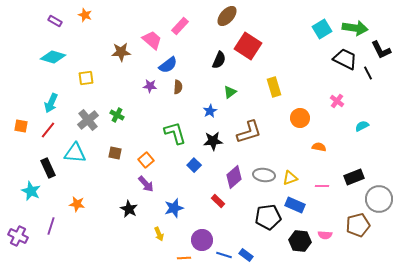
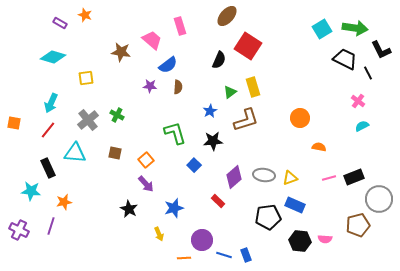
purple rectangle at (55, 21): moved 5 px right, 2 px down
pink rectangle at (180, 26): rotated 60 degrees counterclockwise
brown star at (121, 52): rotated 12 degrees clockwise
yellow rectangle at (274, 87): moved 21 px left
pink cross at (337, 101): moved 21 px right
orange square at (21, 126): moved 7 px left, 3 px up
brown L-shape at (249, 132): moved 3 px left, 12 px up
pink line at (322, 186): moved 7 px right, 8 px up; rotated 16 degrees counterclockwise
cyan star at (31, 191): rotated 18 degrees counterclockwise
orange star at (77, 204): moved 13 px left, 2 px up; rotated 21 degrees counterclockwise
pink semicircle at (325, 235): moved 4 px down
purple cross at (18, 236): moved 1 px right, 6 px up
blue rectangle at (246, 255): rotated 32 degrees clockwise
